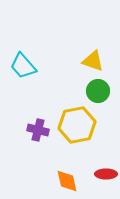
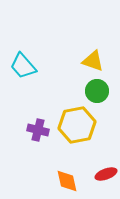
green circle: moved 1 px left
red ellipse: rotated 20 degrees counterclockwise
